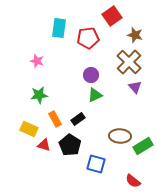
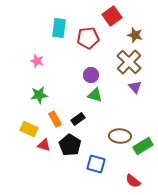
green triangle: rotated 42 degrees clockwise
